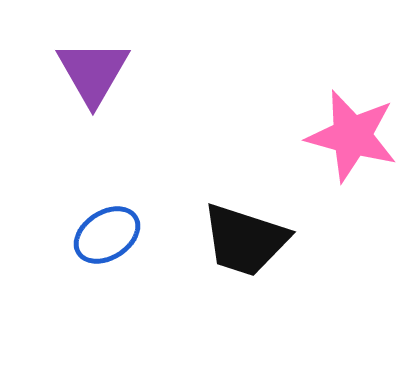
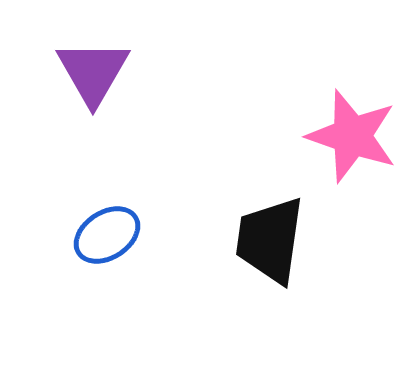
pink star: rotated 4 degrees clockwise
black trapezoid: moved 25 px right; rotated 80 degrees clockwise
